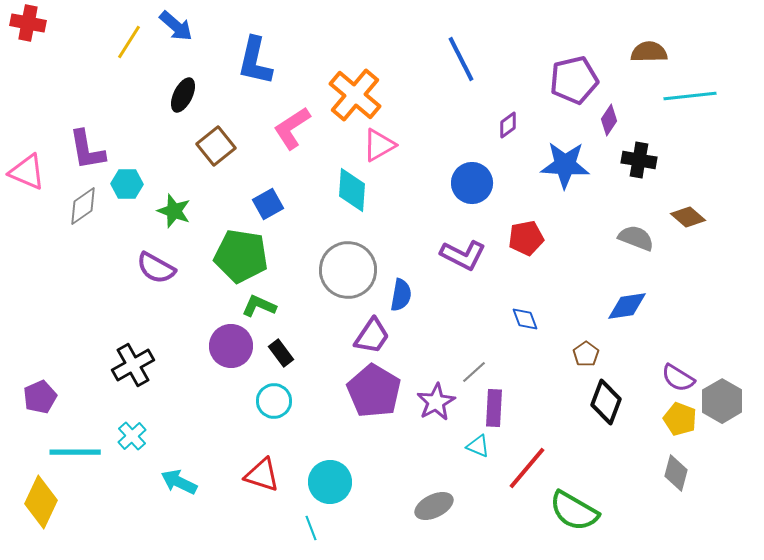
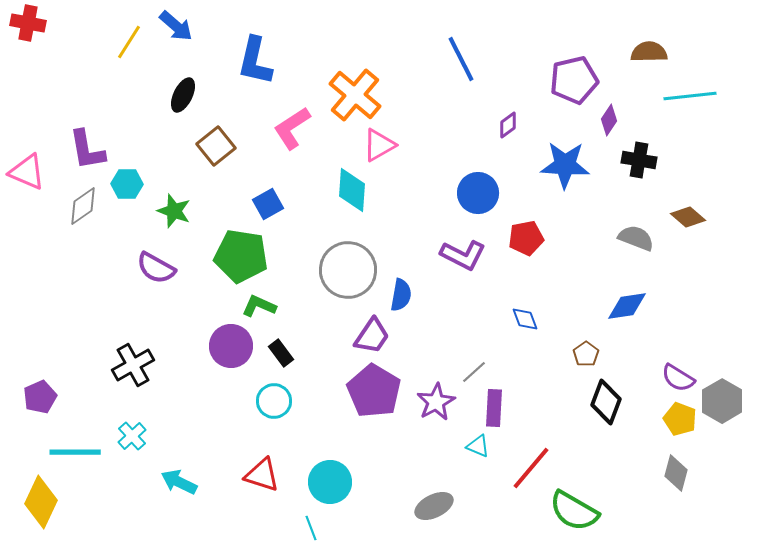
blue circle at (472, 183): moved 6 px right, 10 px down
red line at (527, 468): moved 4 px right
